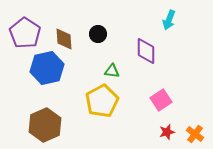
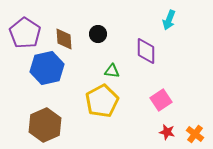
red star: rotated 28 degrees clockwise
